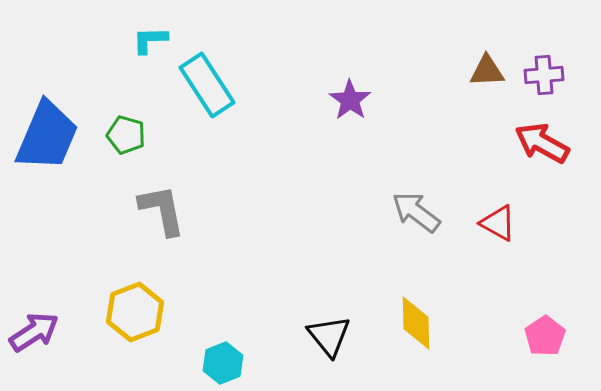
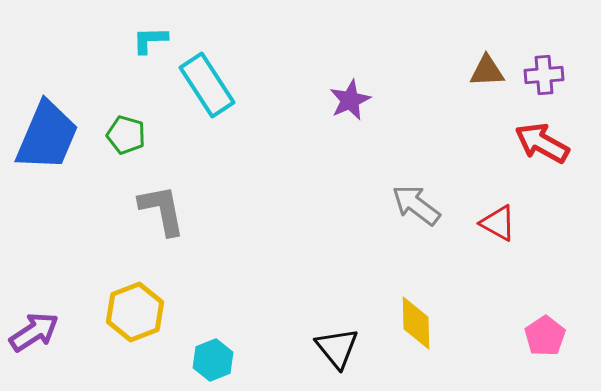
purple star: rotated 12 degrees clockwise
gray arrow: moved 7 px up
black triangle: moved 8 px right, 12 px down
cyan hexagon: moved 10 px left, 3 px up
